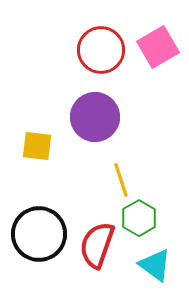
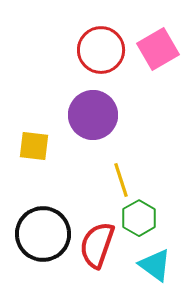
pink square: moved 2 px down
purple circle: moved 2 px left, 2 px up
yellow square: moved 3 px left
black circle: moved 4 px right
